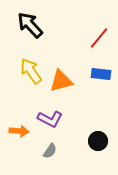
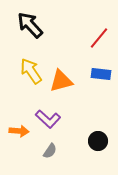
purple L-shape: moved 2 px left; rotated 15 degrees clockwise
